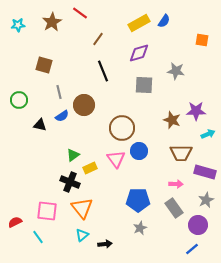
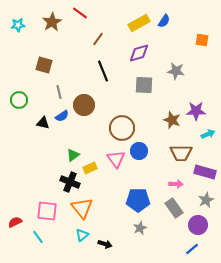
black triangle at (40, 125): moved 3 px right, 2 px up
black arrow at (105, 244): rotated 24 degrees clockwise
